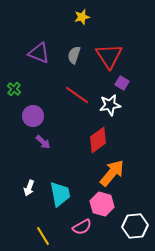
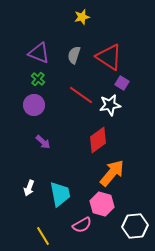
red triangle: moved 1 px down; rotated 24 degrees counterclockwise
green cross: moved 24 px right, 10 px up
red line: moved 4 px right
purple circle: moved 1 px right, 11 px up
pink semicircle: moved 2 px up
